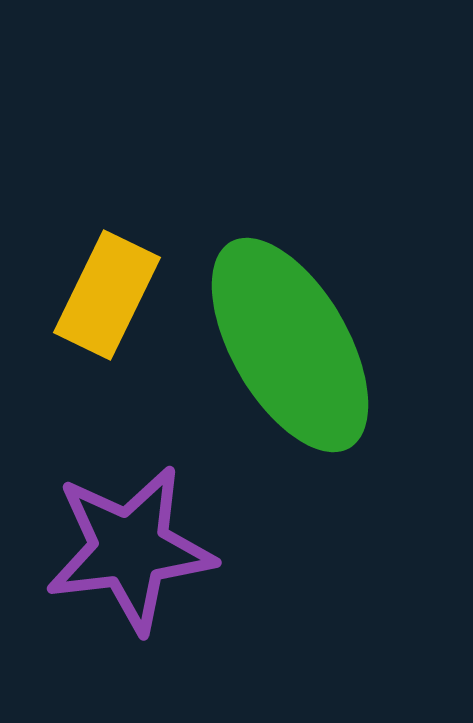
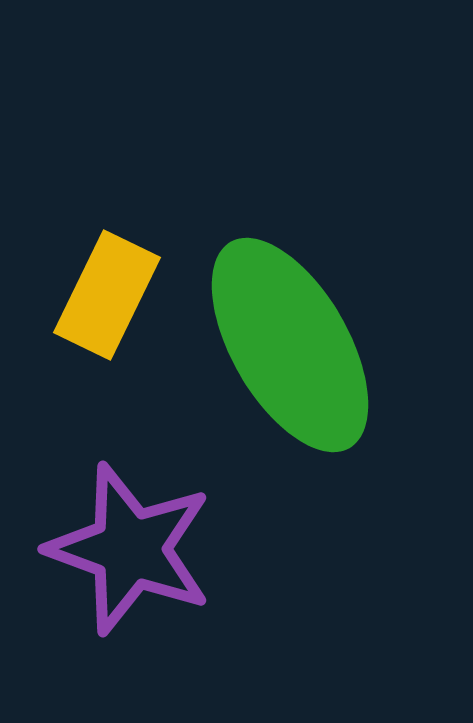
purple star: rotated 27 degrees clockwise
